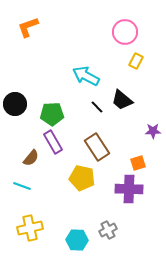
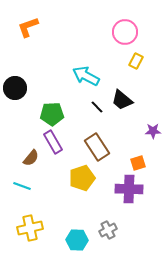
black circle: moved 16 px up
yellow pentagon: rotated 30 degrees counterclockwise
